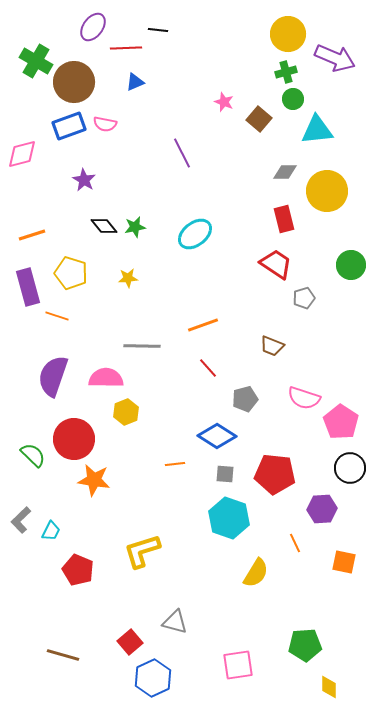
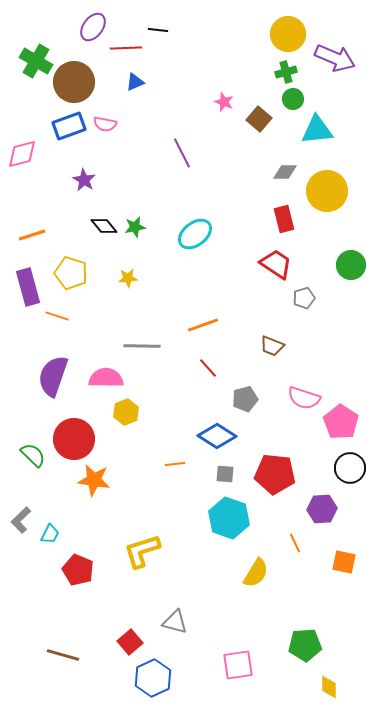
cyan trapezoid at (51, 531): moved 1 px left, 3 px down
